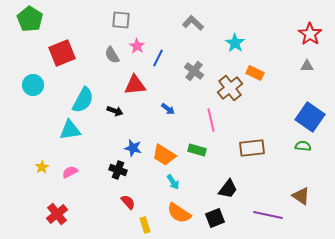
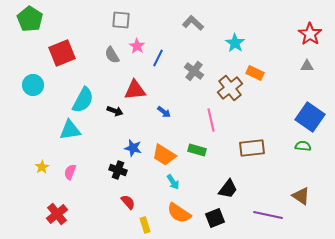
red triangle: moved 5 px down
blue arrow: moved 4 px left, 3 px down
pink semicircle: rotated 42 degrees counterclockwise
